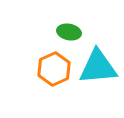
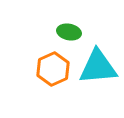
orange hexagon: moved 1 px left
